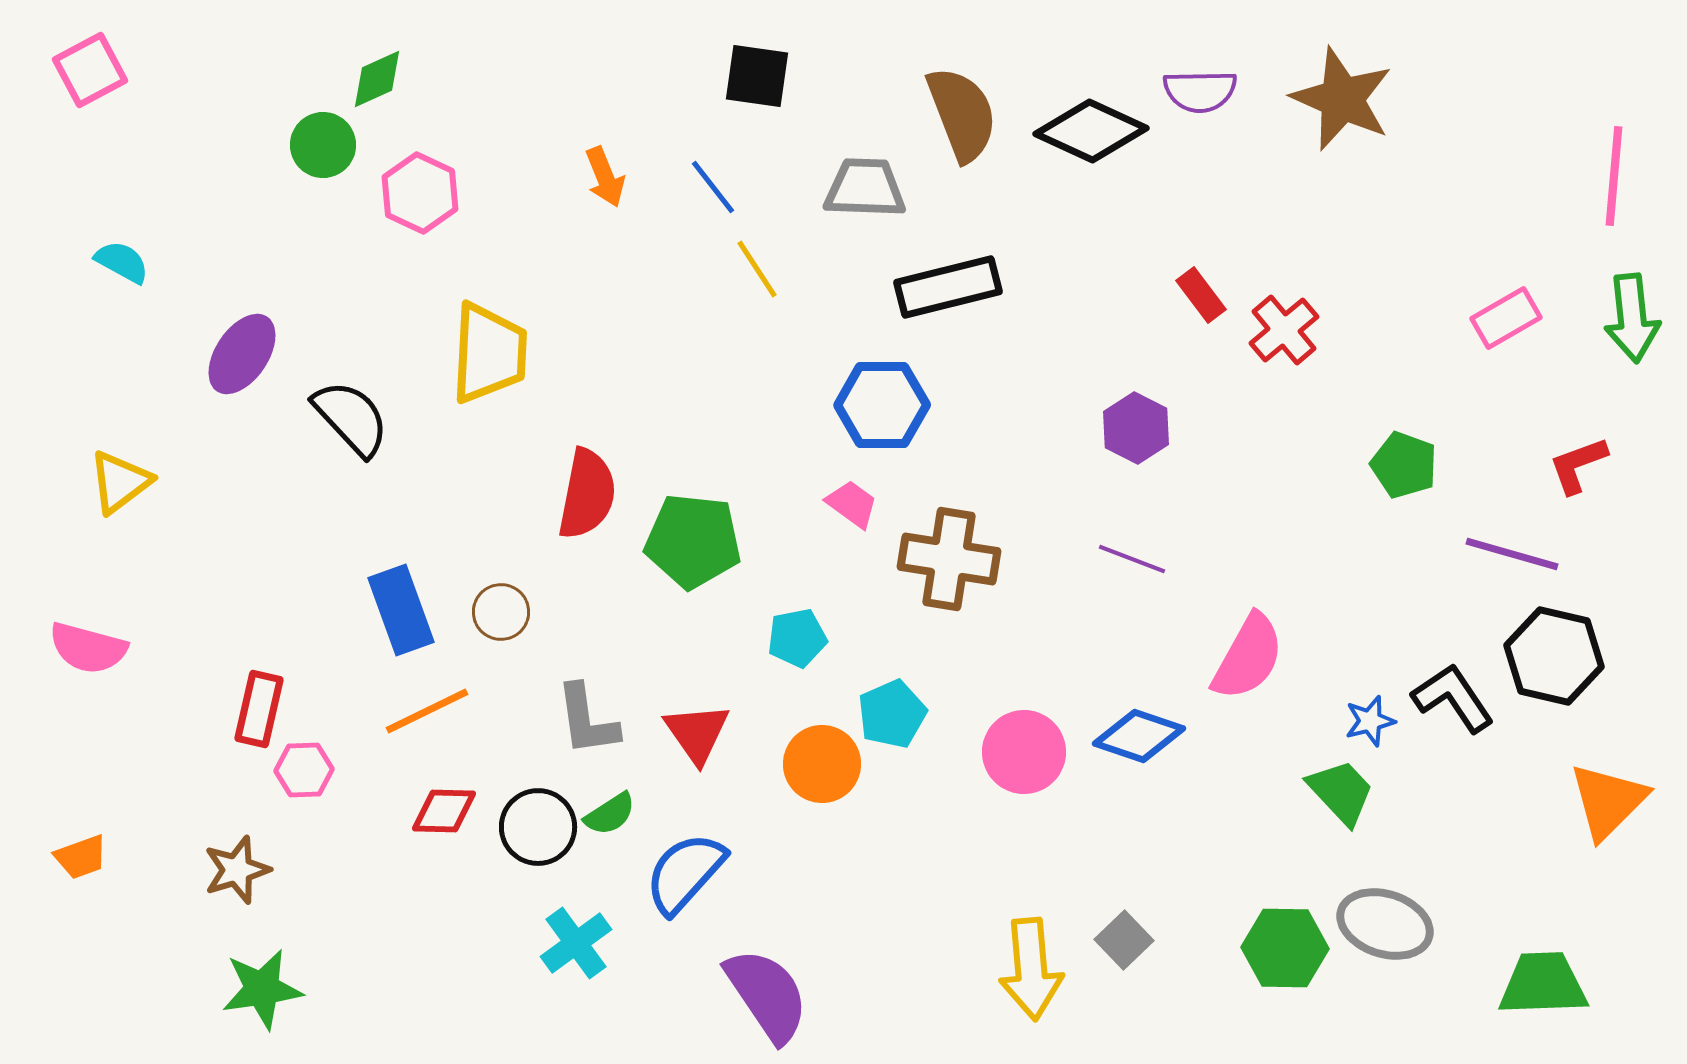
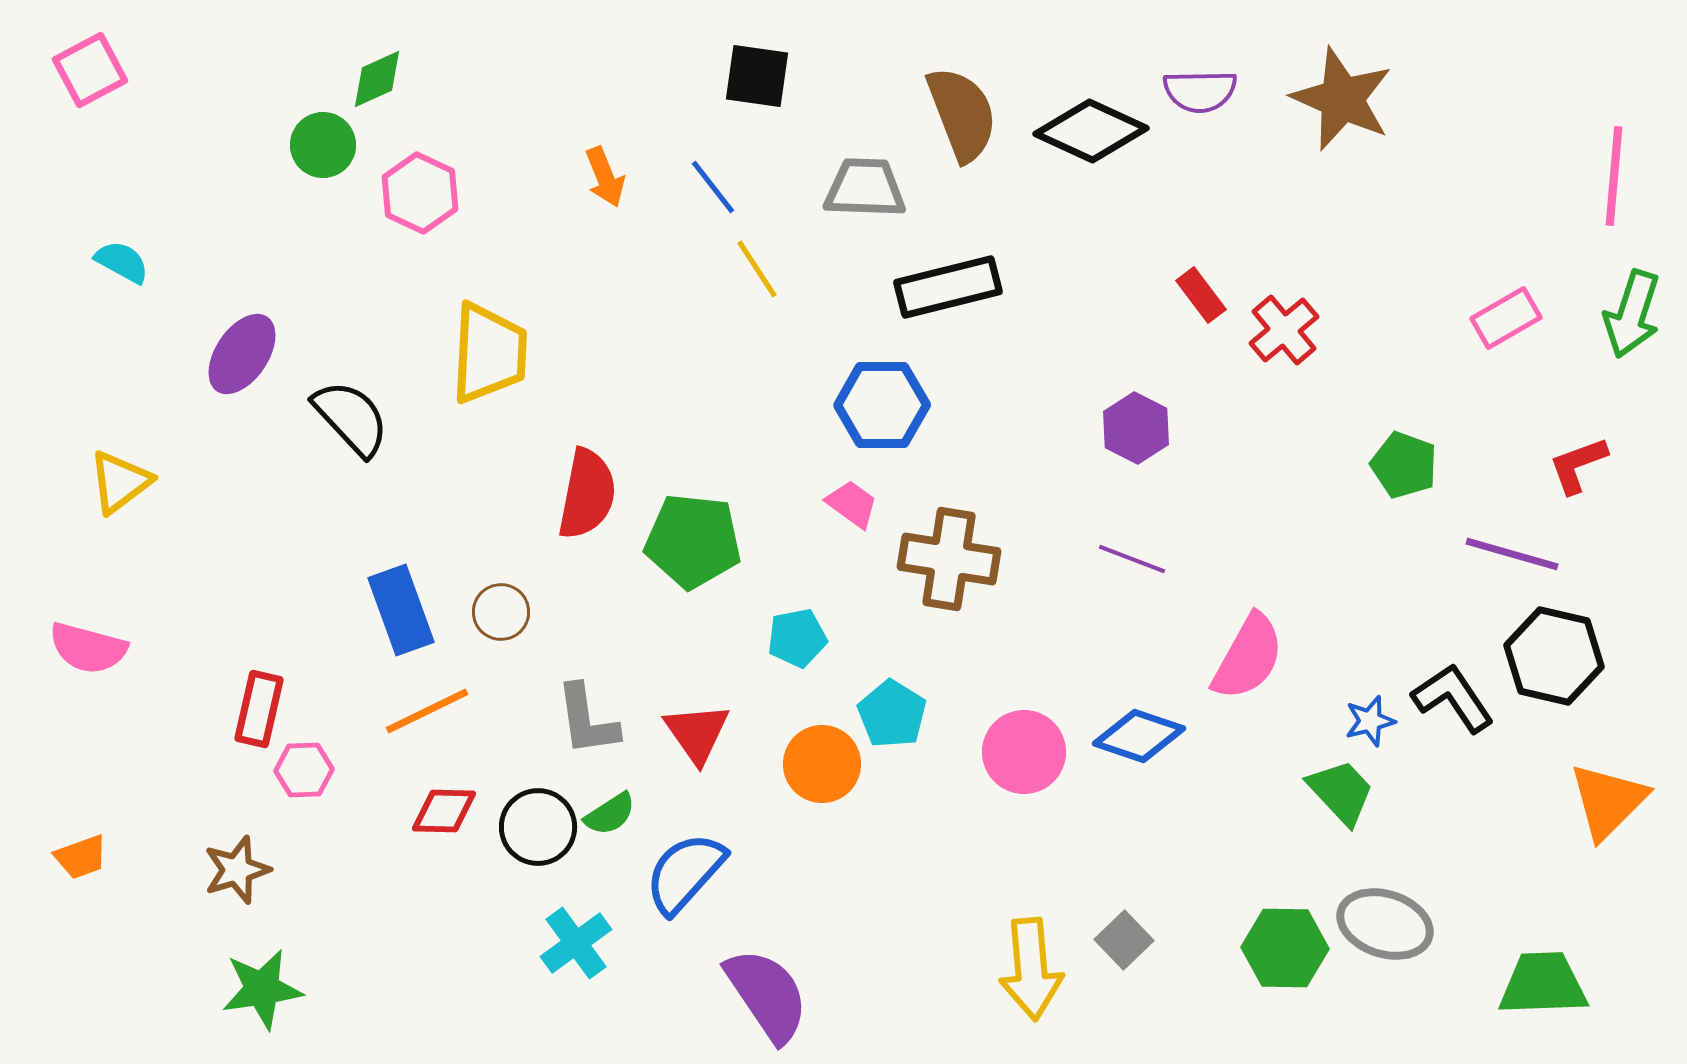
green arrow at (1632, 318): moved 4 px up; rotated 24 degrees clockwise
cyan pentagon at (892, 714): rotated 16 degrees counterclockwise
